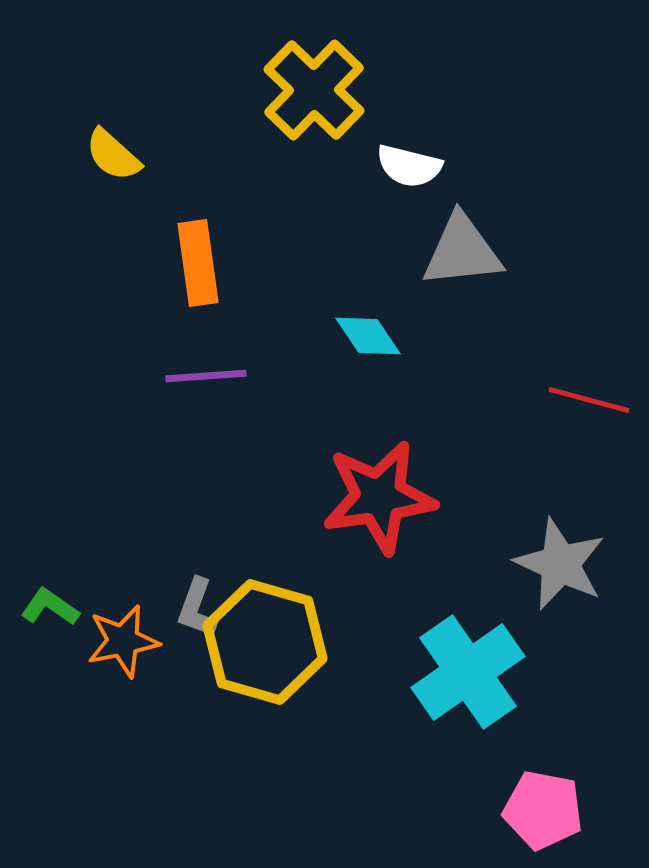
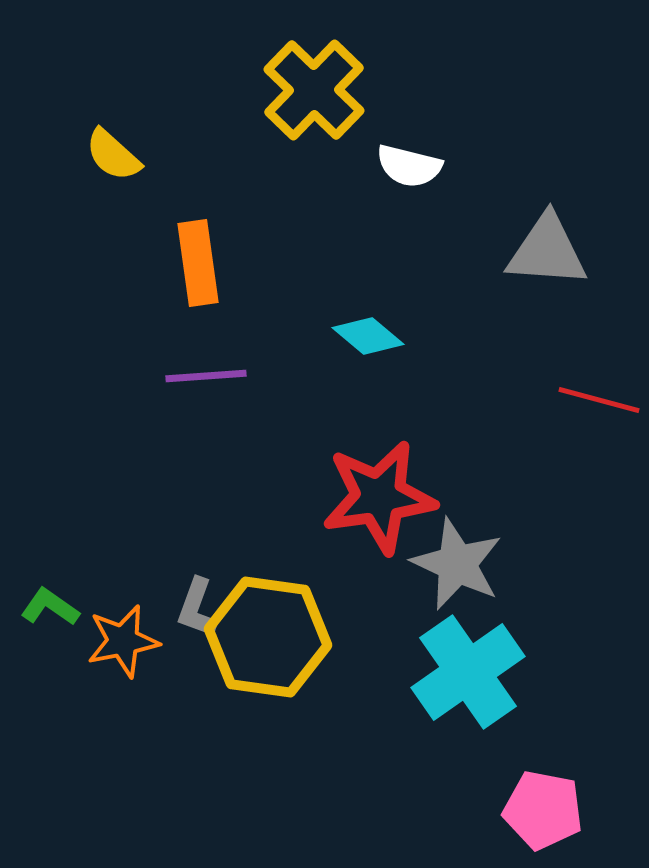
gray triangle: moved 85 px right; rotated 10 degrees clockwise
cyan diamond: rotated 16 degrees counterclockwise
red line: moved 10 px right
gray star: moved 103 px left
yellow hexagon: moved 3 px right, 5 px up; rotated 8 degrees counterclockwise
